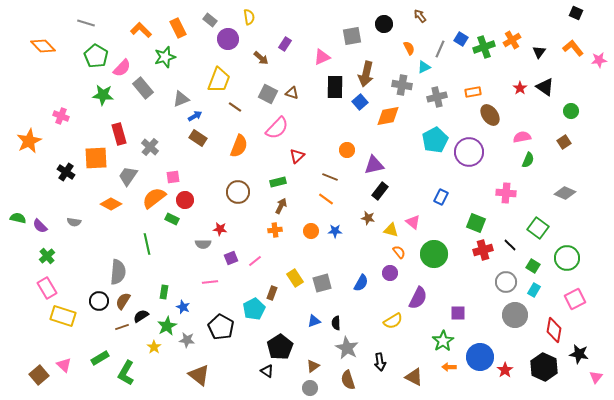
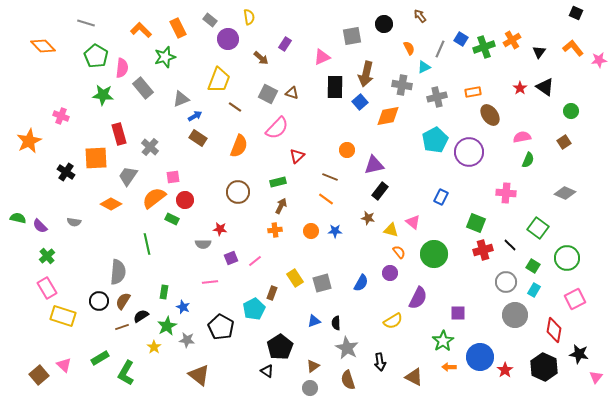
pink semicircle at (122, 68): rotated 36 degrees counterclockwise
